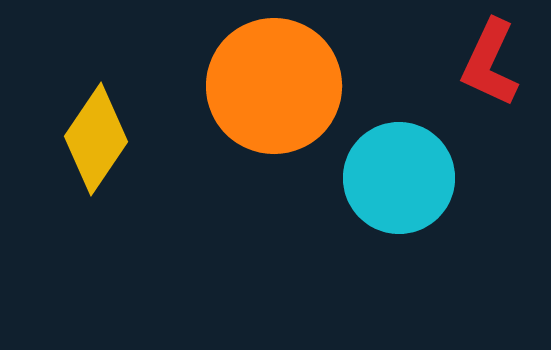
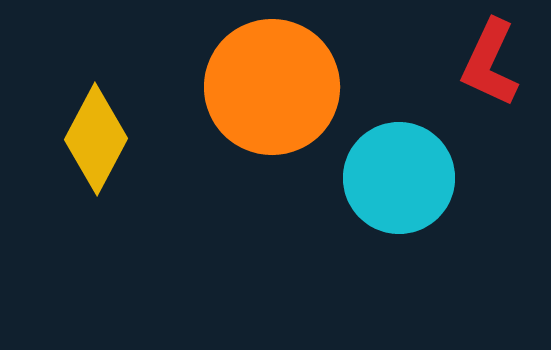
orange circle: moved 2 px left, 1 px down
yellow diamond: rotated 6 degrees counterclockwise
